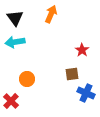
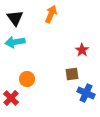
red cross: moved 3 px up
